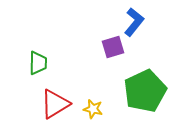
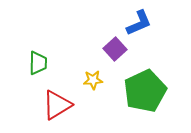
blue L-shape: moved 5 px right, 1 px down; rotated 28 degrees clockwise
purple square: moved 2 px right, 2 px down; rotated 25 degrees counterclockwise
red triangle: moved 2 px right, 1 px down
yellow star: moved 29 px up; rotated 18 degrees counterclockwise
